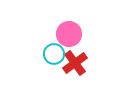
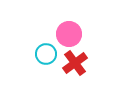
cyan circle: moved 8 px left
